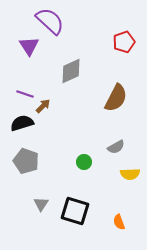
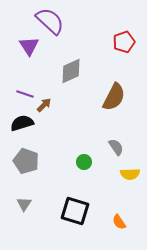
brown semicircle: moved 2 px left, 1 px up
brown arrow: moved 1 px right, 1 px up
gray semicircle: rotated 96 degrees counterclockwise
gray triangle: moved 17 px left
orange semicircle: rotated 14 degrees counterclockwise
